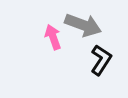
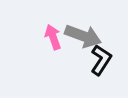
gray arrow: moved 11 px down
